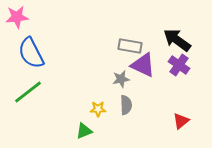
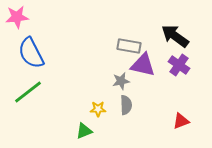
black arrow: moved 2 px left, 4 px up
gray rectangle: moved 1 px left
purple triangle: rotated 12 degrees counterclockwise
gray star: moved 2 px down
red triangle: rotated 18 degrees clockwise
